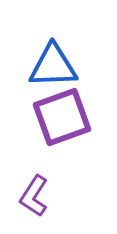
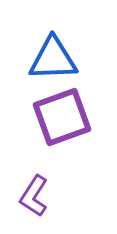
blue triangle: moved 7 px up
